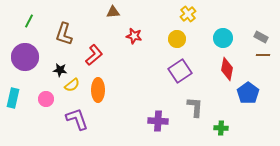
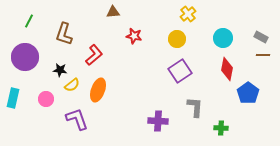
orange ellipse: rotated 20 degrees clockwise
